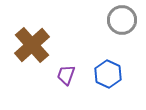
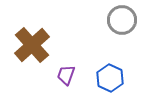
blue hexagon: moved 2 px right, 4 px down
